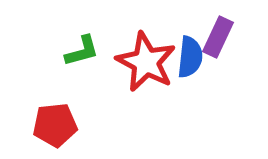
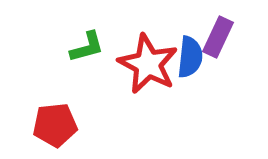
green L-shape: moved 5 px right, 4 px up
red star: moved 2 px right, 2 px down
